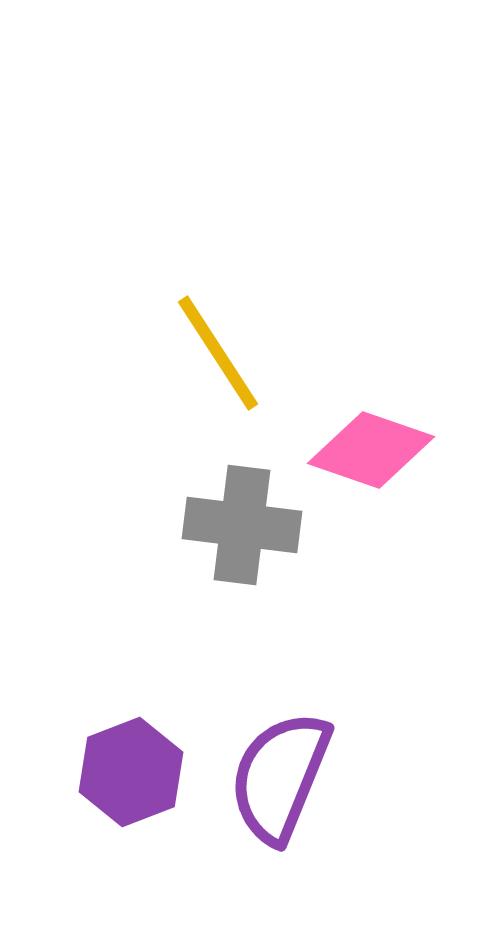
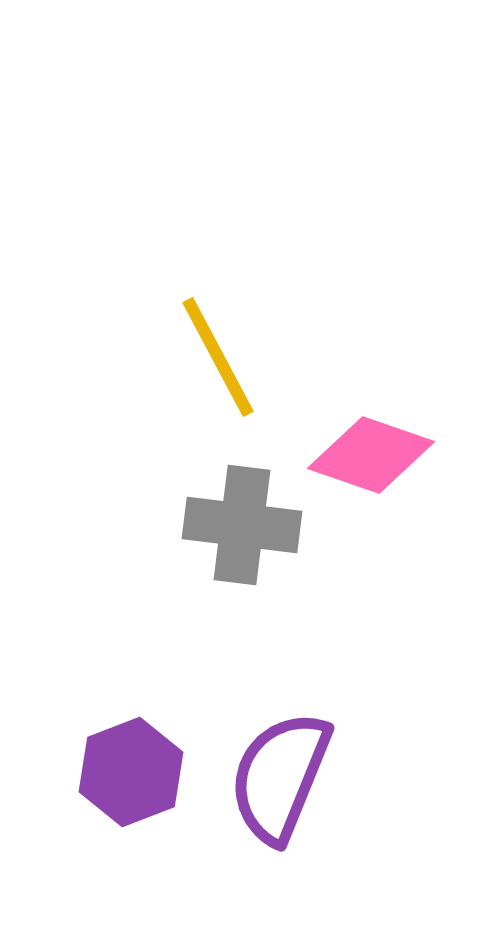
yellow line: moved 4 px down; rotated 5 degrees clockwise
pink diamond: moved 5 px down
